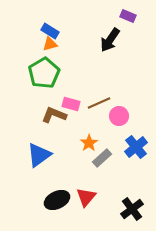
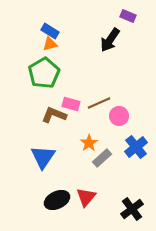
blue triangle: moved 4 px right, 2 px down; rotated 20 degrees counterclockwise
